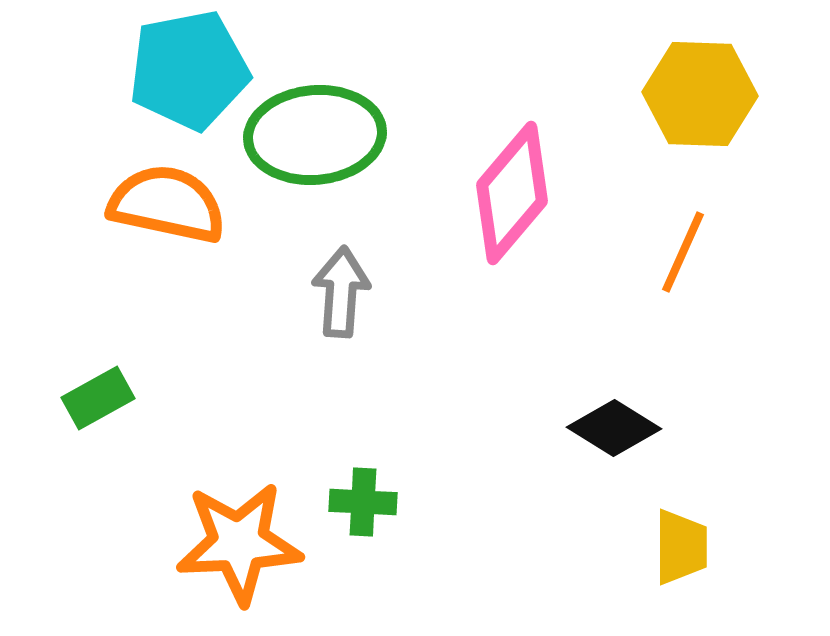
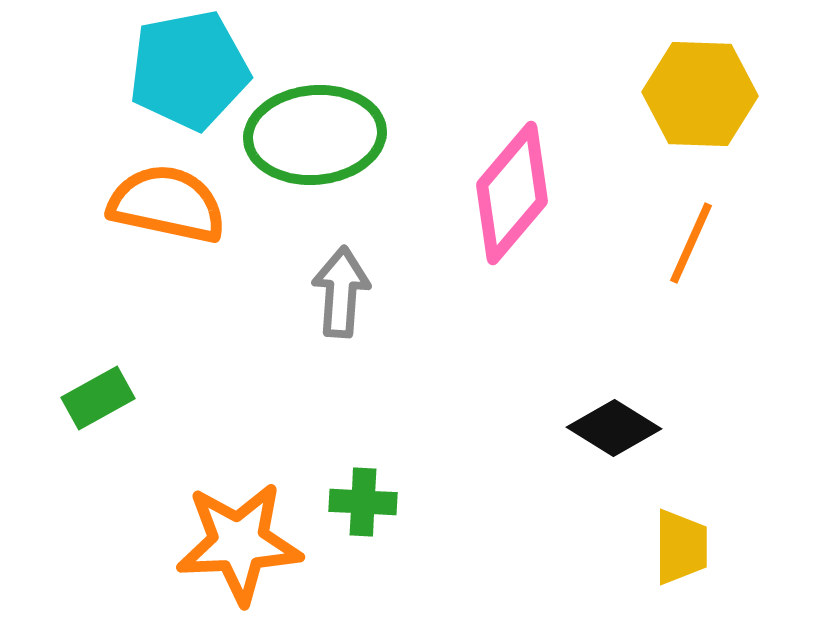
orange line: moved 8 px right, 9 px up
